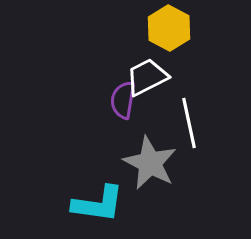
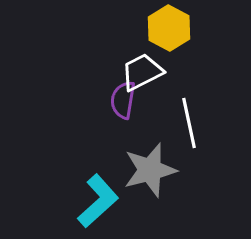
white trapezoid: moved 5 px left, 5 px up
gray star: moved 7 px down; rotated 30 degrees clockwise
cyan L-shape: moved 3 px up; rotated 50 degrees counterclockwise
